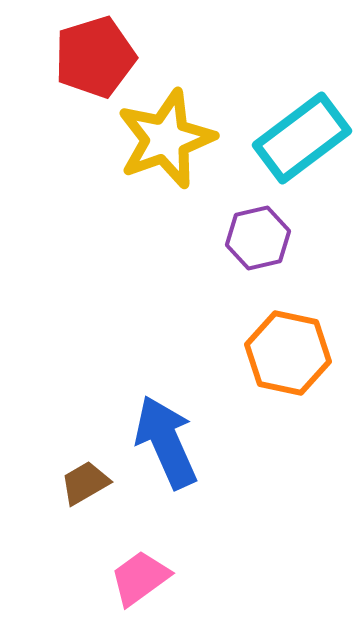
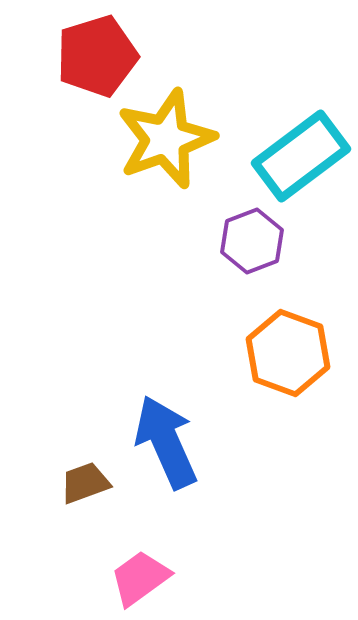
red pentagon: moved 2 px right, 1 px up
cyan rectangle: moved 1 px left, 18 px down
purple hexagon: moved 6 px left, 3 px down; rotated 8 degrees counterclockwise
orange hexagon: rotated 8 degrees clockwise
brown trapezoid: rotated 10 degrees clockwise
